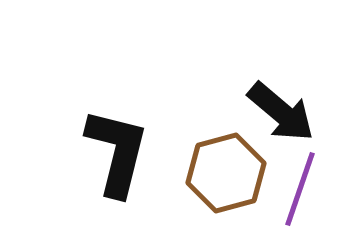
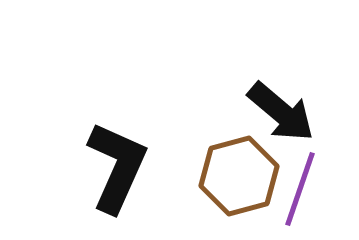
black L-shape: moved 15 px down; rotated 10 degrees clockwise
brown hexagon: moved 13 px right, 3 px down
